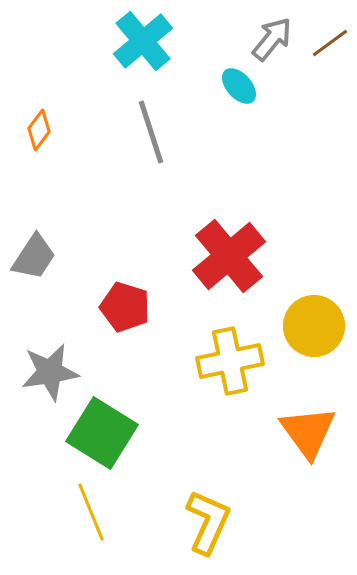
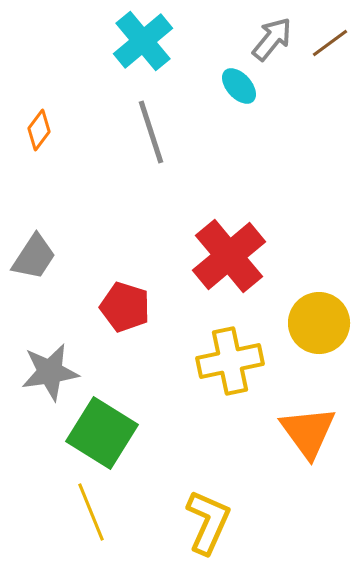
yellow circle: moved 5 px right, 3 px up
